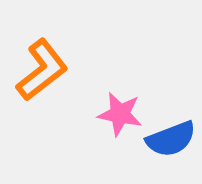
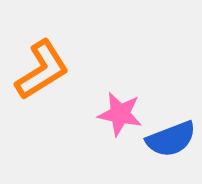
orange L-shape: rotated 6 degrees clockwise
